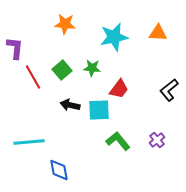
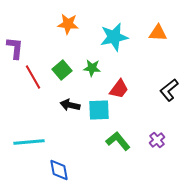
orange star: moved 3 px right
